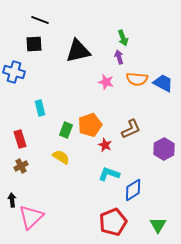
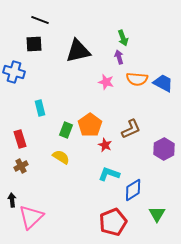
orange pentagon: rotated 15 degrees counterclockwise
green triangle: moved 1 px left, 11 px up
